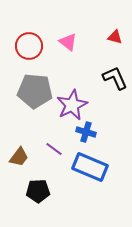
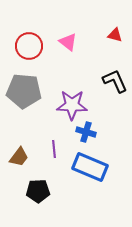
red triangle: moved 2 px up
black L-shape: moved 3 px down
gray pentagon: moved 11 px left
purple star: rotated 28 degrees clockwise
purple line: rotated 48 degrees clockwise
